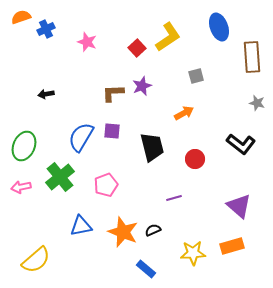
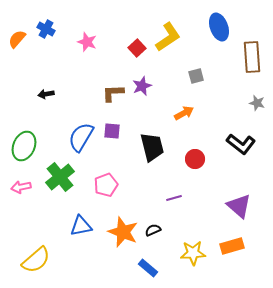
orange semicircle: moved 4 px left, 22 px down; rotated 30 degrees counterclockwise
blue cross: rotated 36 degrees counterclockwise
blue rectangle: moved 2 px right, 1 px up
